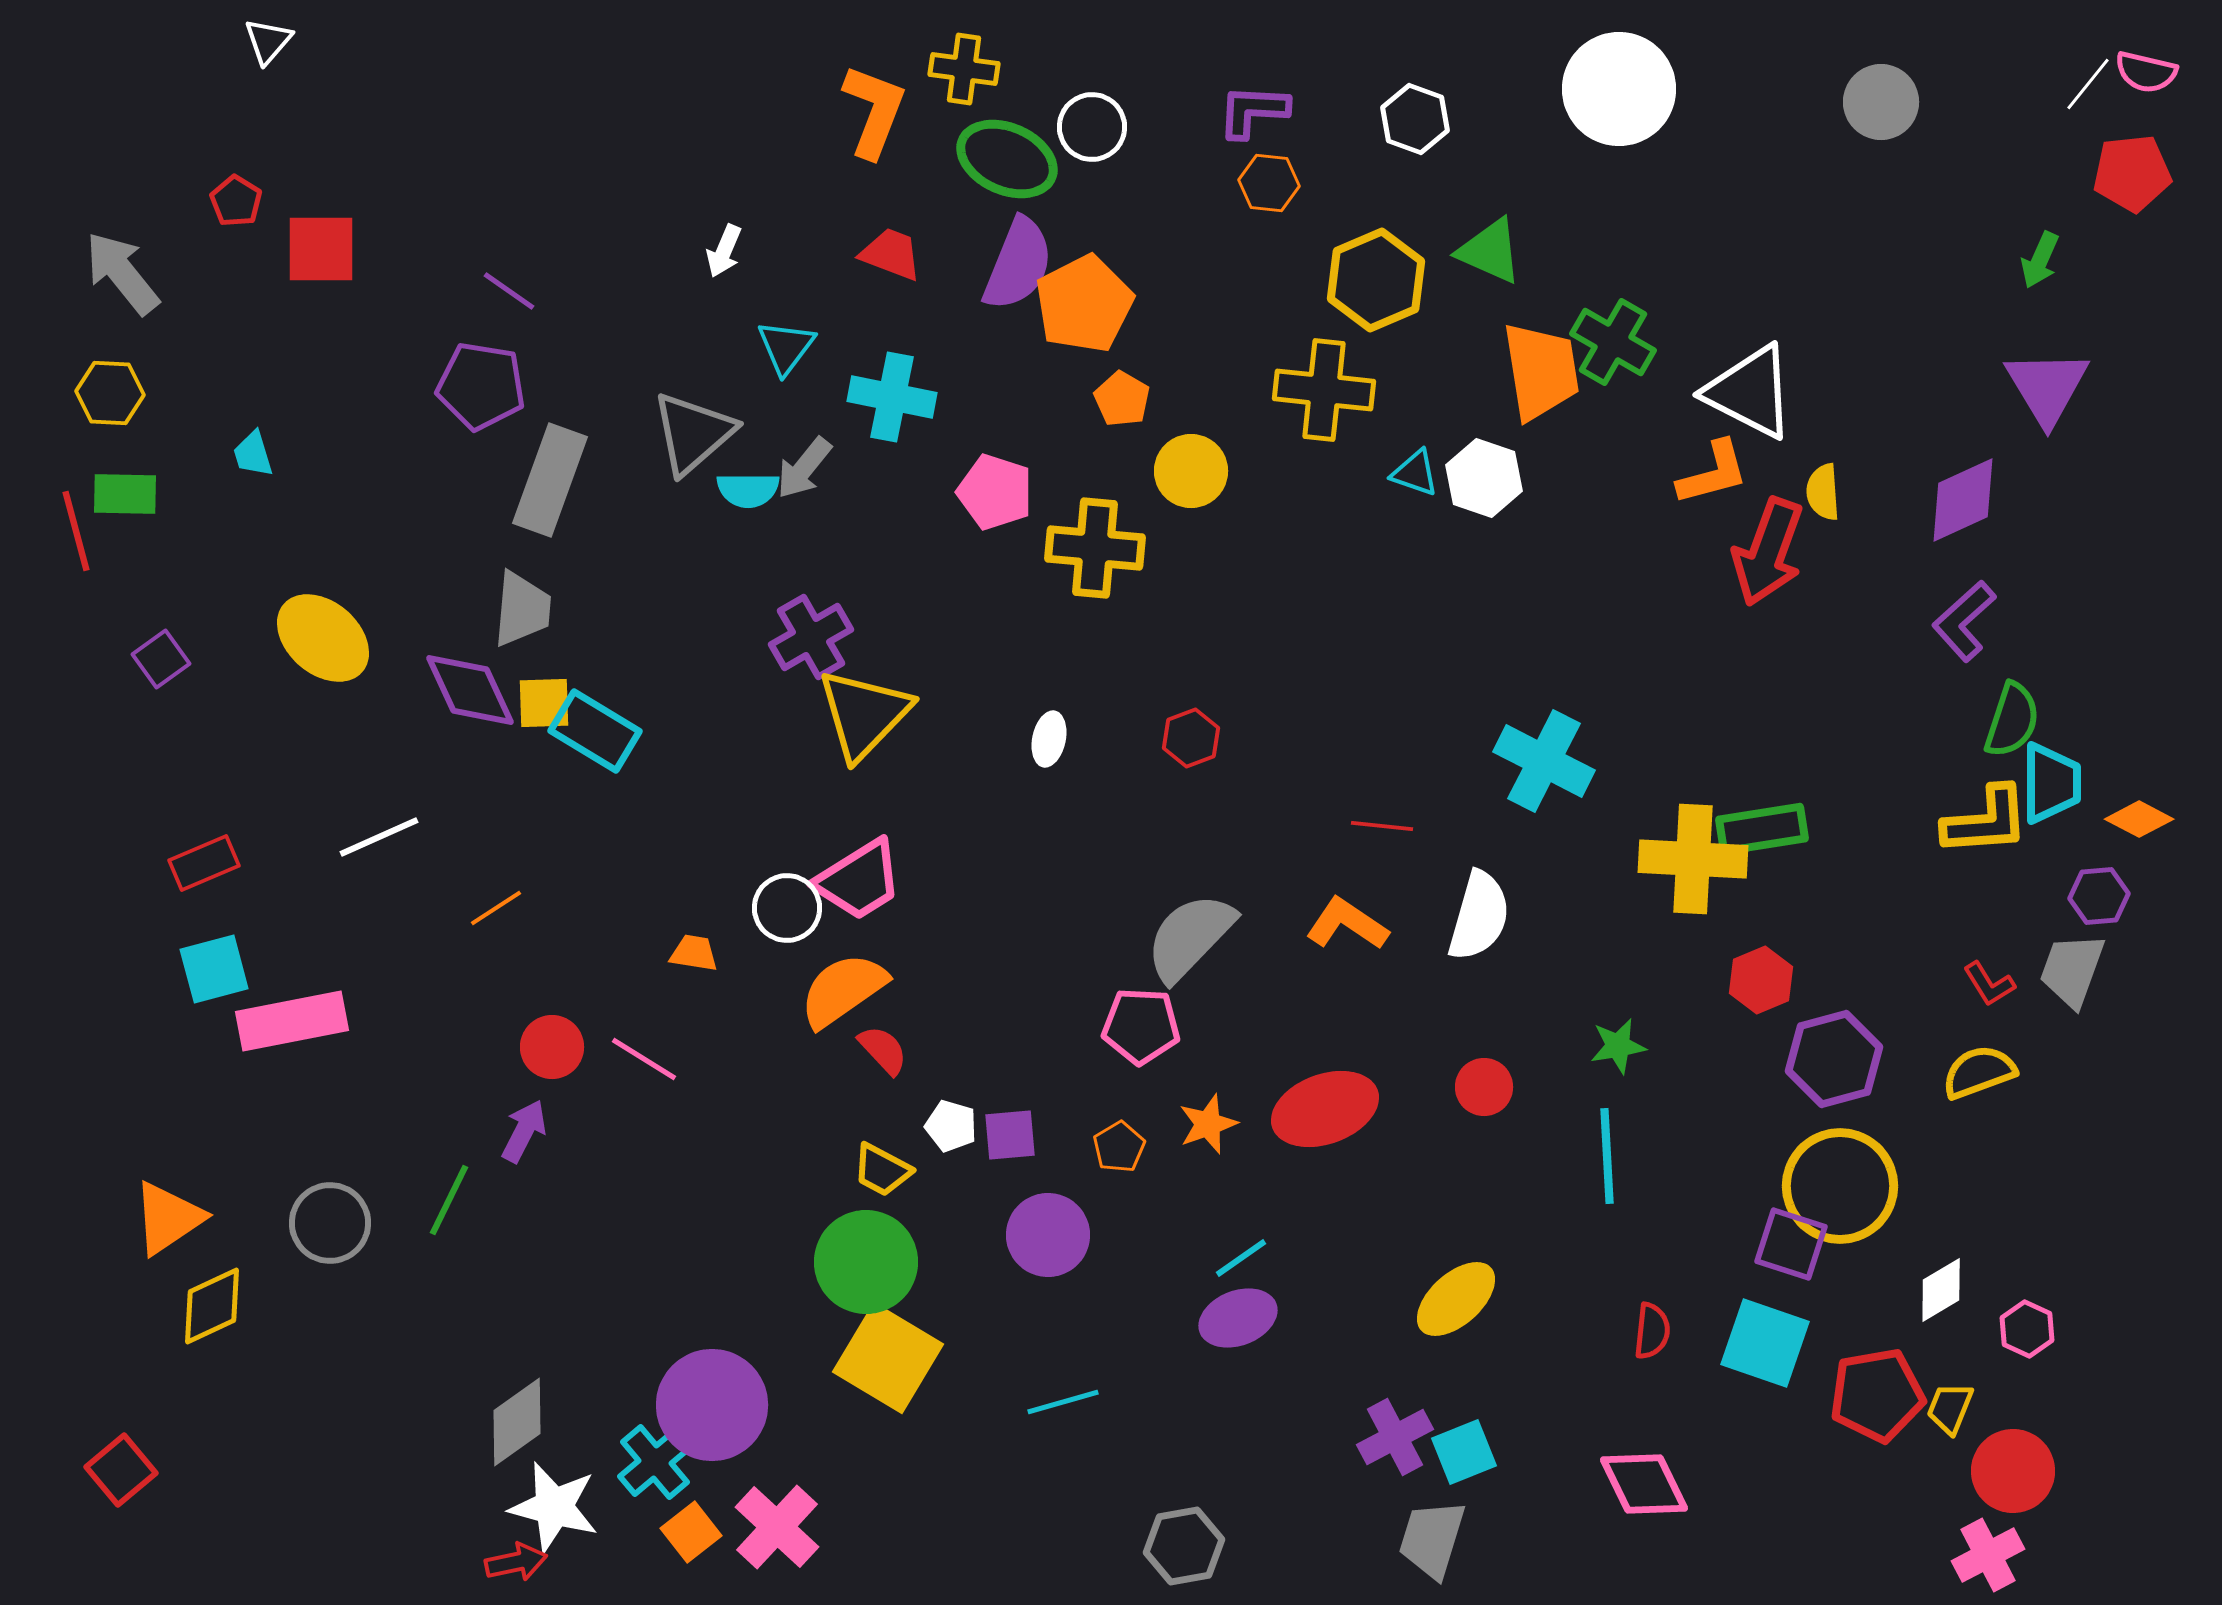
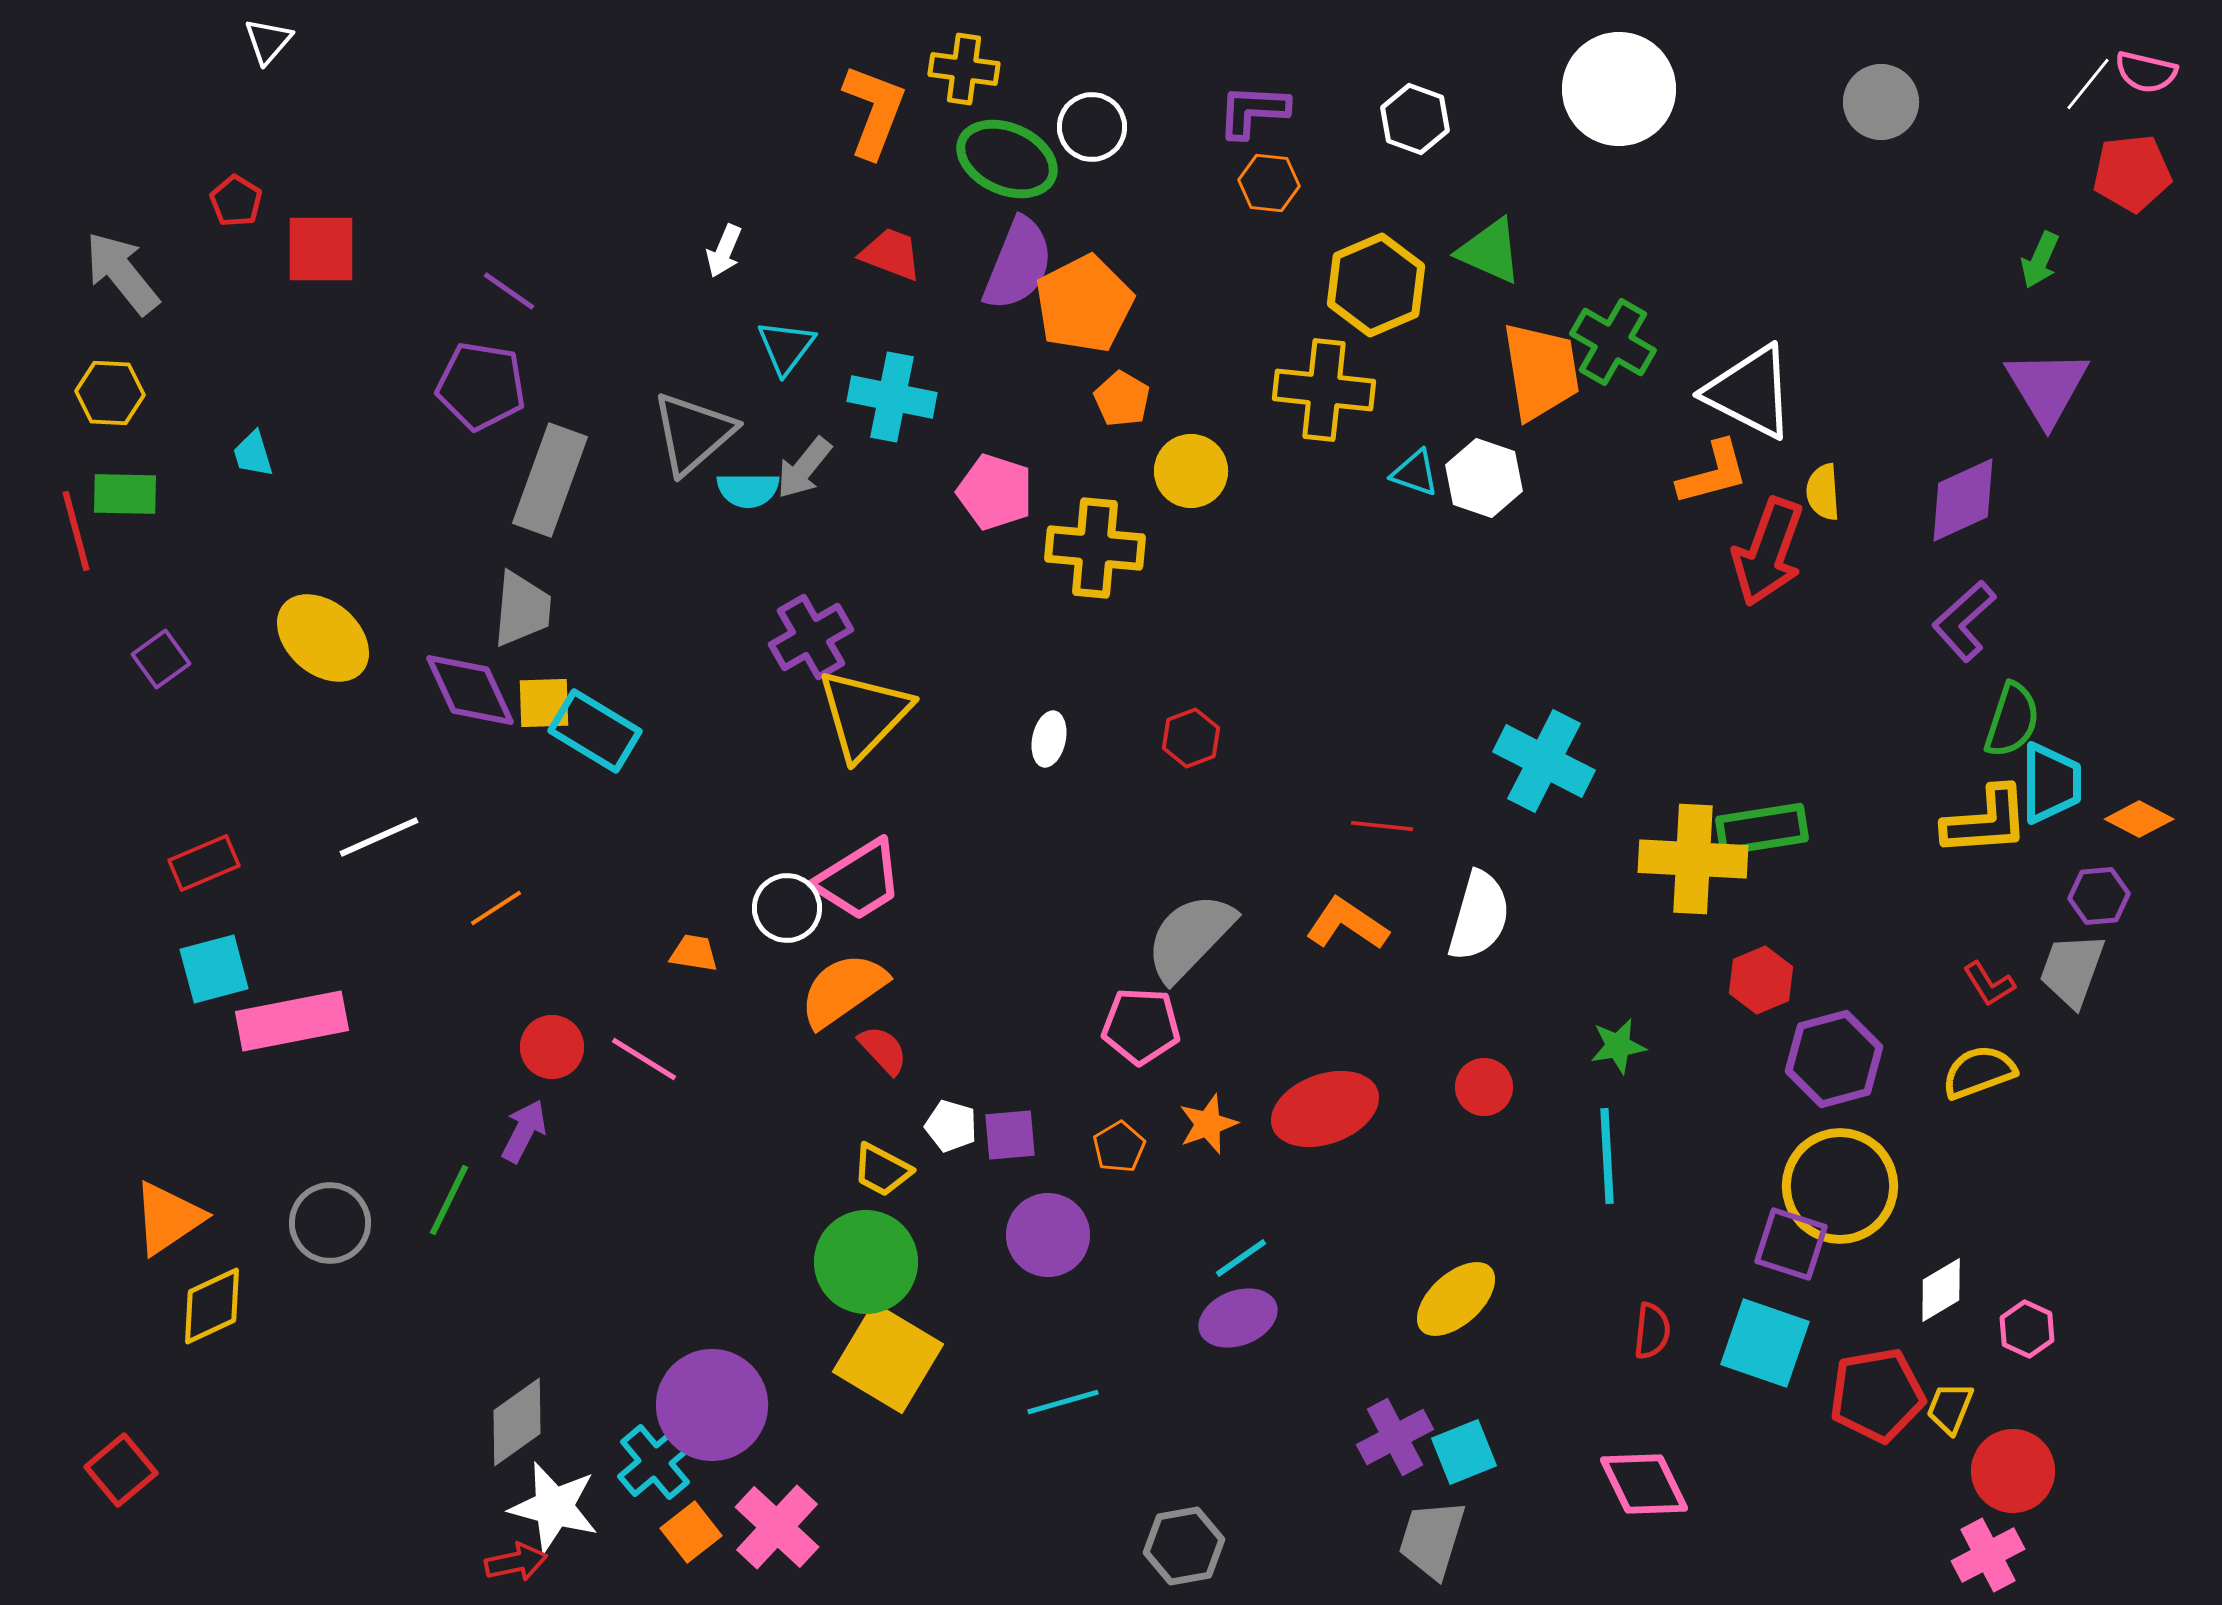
yellow hexagon at (1376, 280): moved 5 px down
